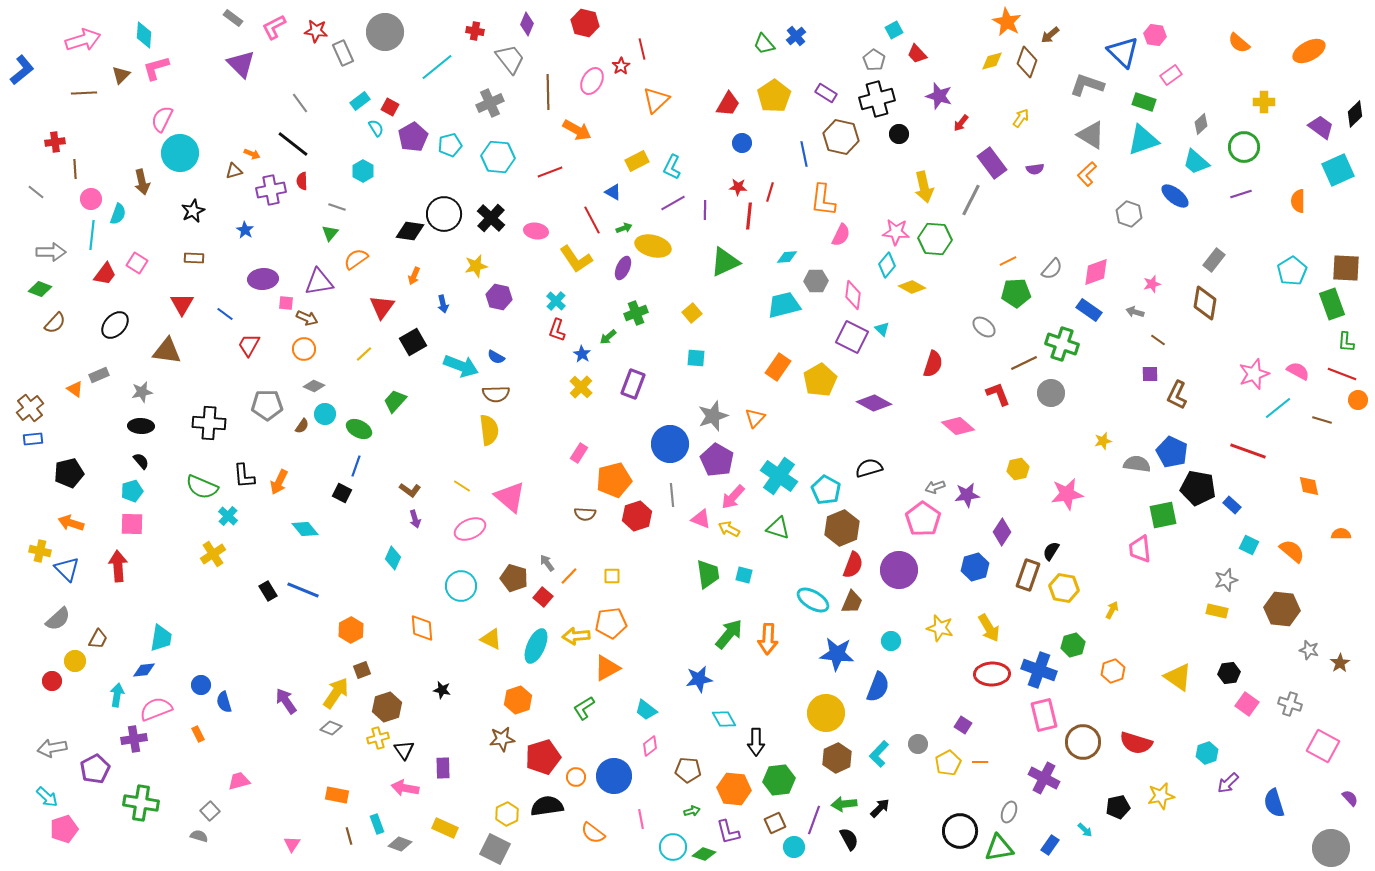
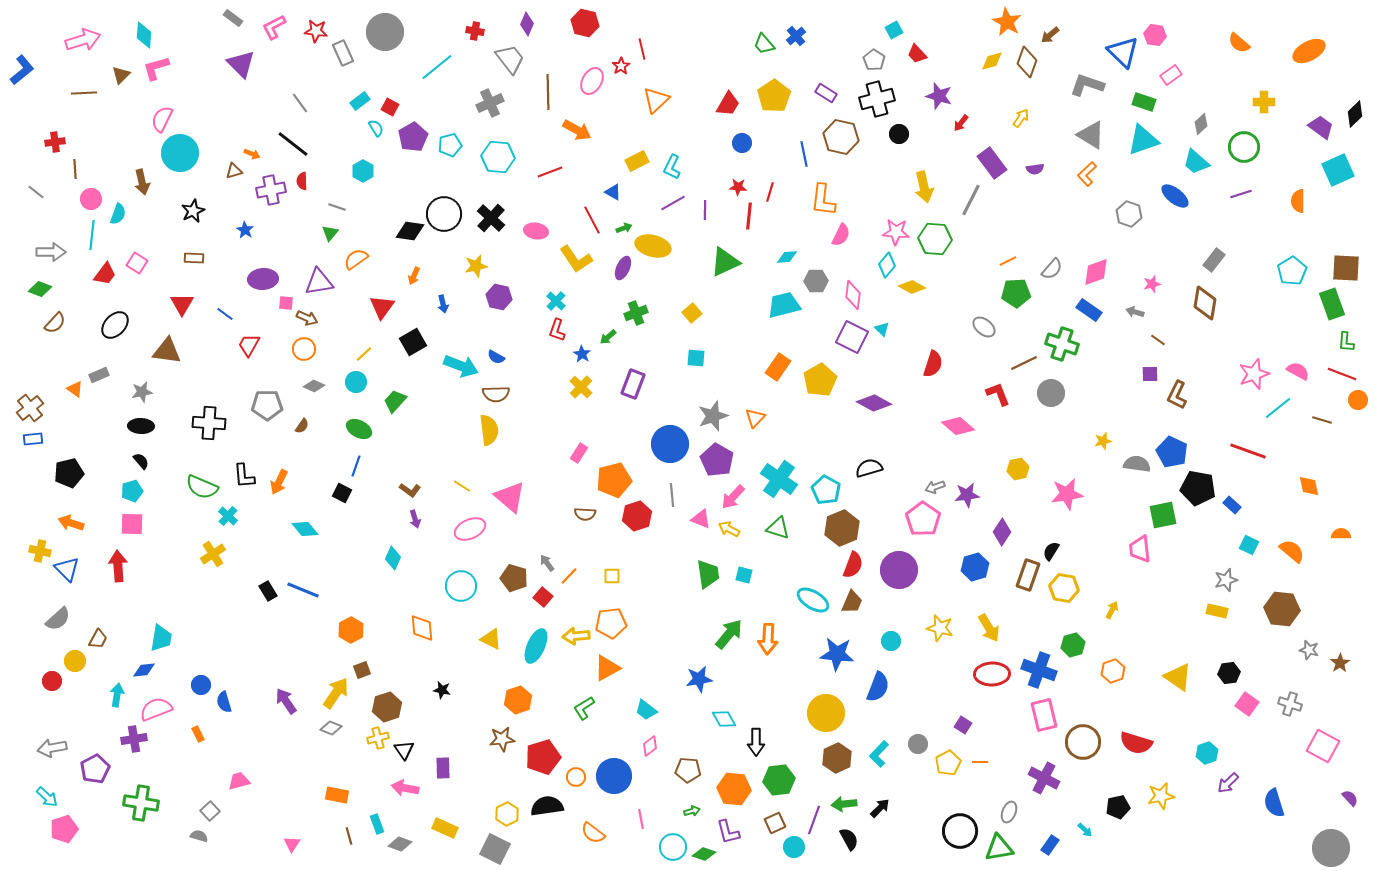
cyan circle at (325, 414): moved 31 px right, 32 px up
cyan cross at (779, 476): moved 3 px down
